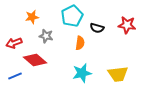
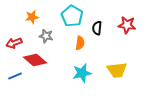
cyan pentagon: rotated 15 degrees counterclockwise
black semicircle: rotated 80 degrees clockwise
yellow trapezoid: moved 1 px left, 4 px up
